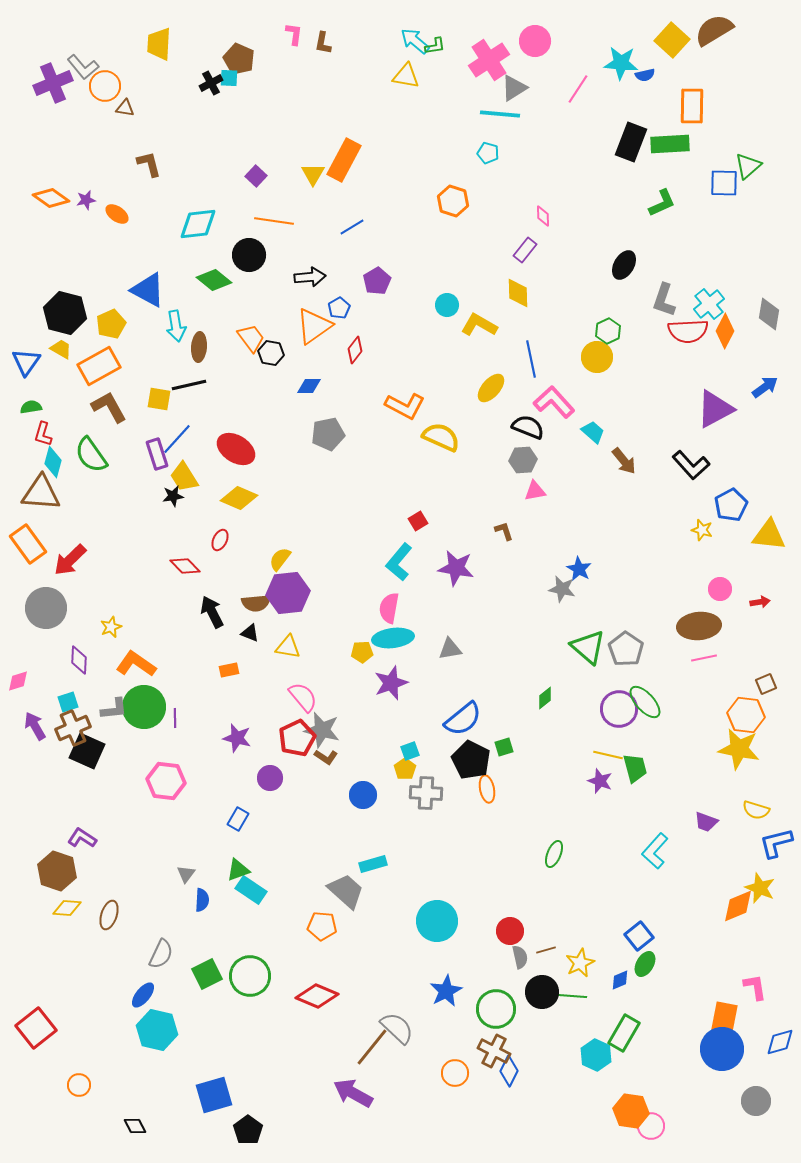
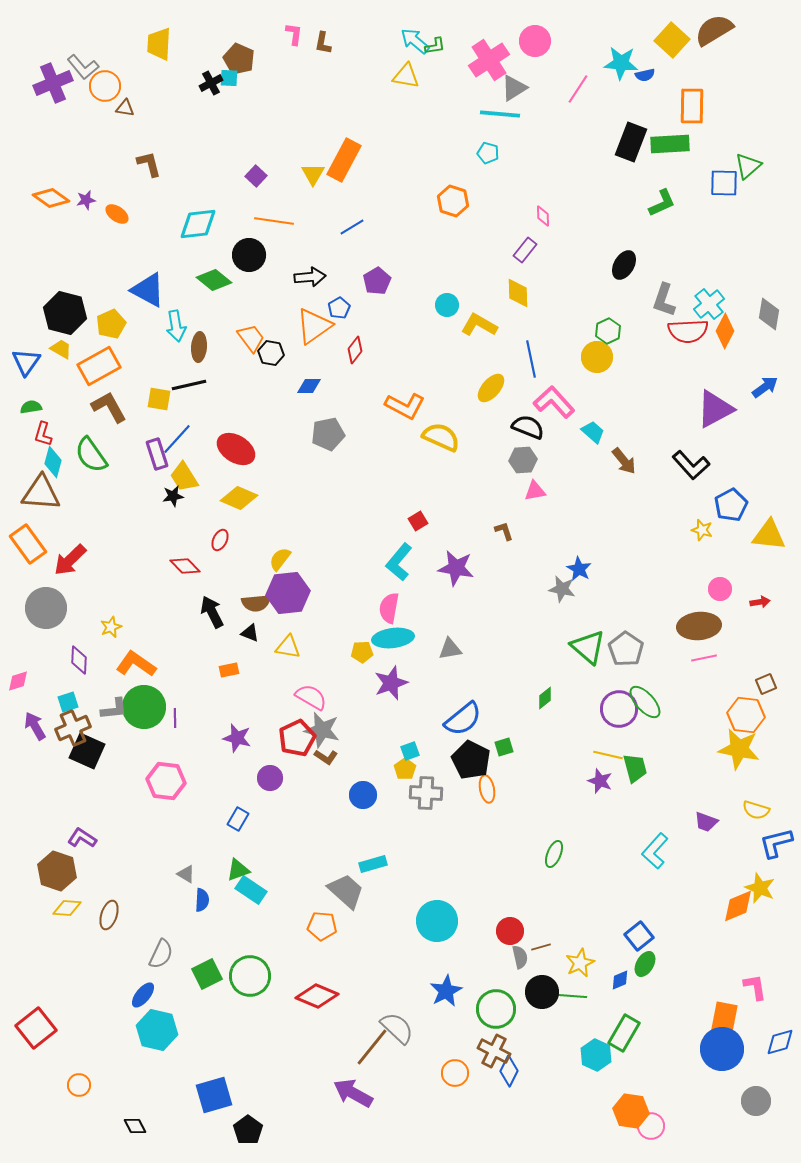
pink semicircle at (303, 697): moved 8 px right; rotated 20 degrees counterclockwise
gray triangle at (186, 874): rotated 36 degrees counterclockwise
brown line at (546, 950): moved 5 px left, 3 px up
